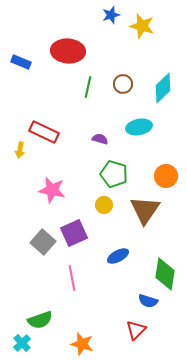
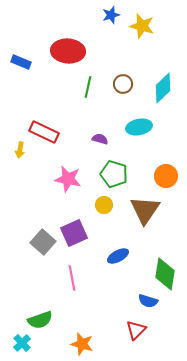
pink star: moved 16 px right, 11 px up
